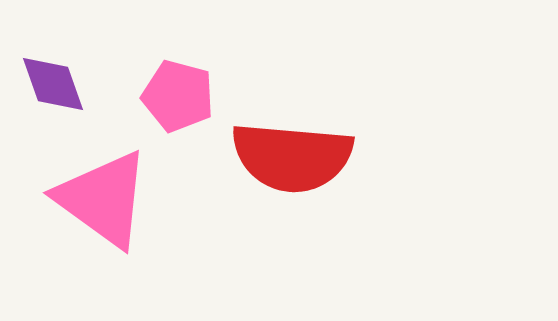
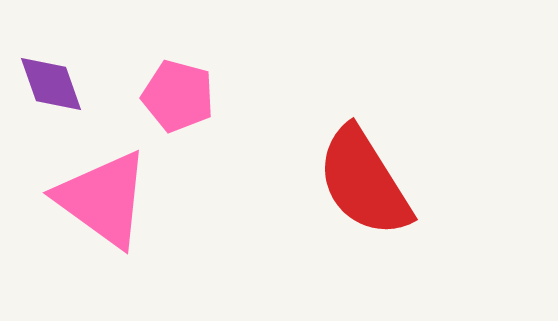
purple diamond: moved 2 px left
red semicircle: moved 72 px right, 25 px down; rotated 53 degrees clockwise
